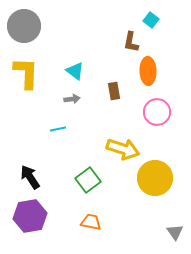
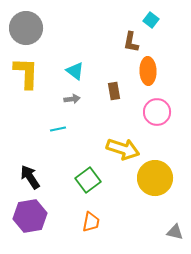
gray circle: moved 2 px right, 2 px down
orange trapezoid: rotated 90 degrees clockwise
gray triangle: rotated 42 degrees counterclockwise
